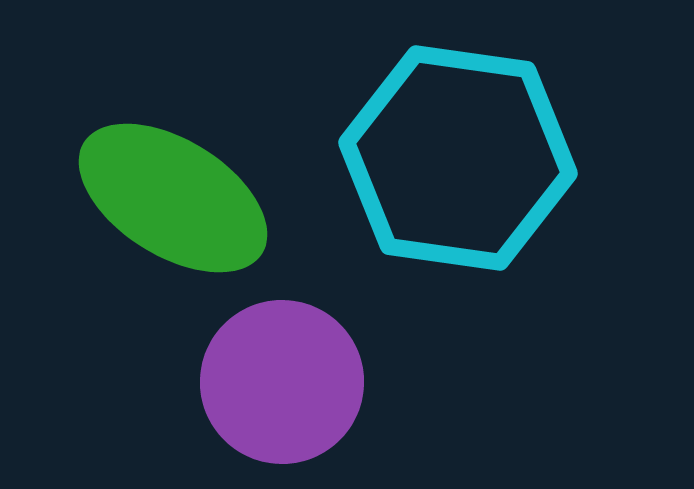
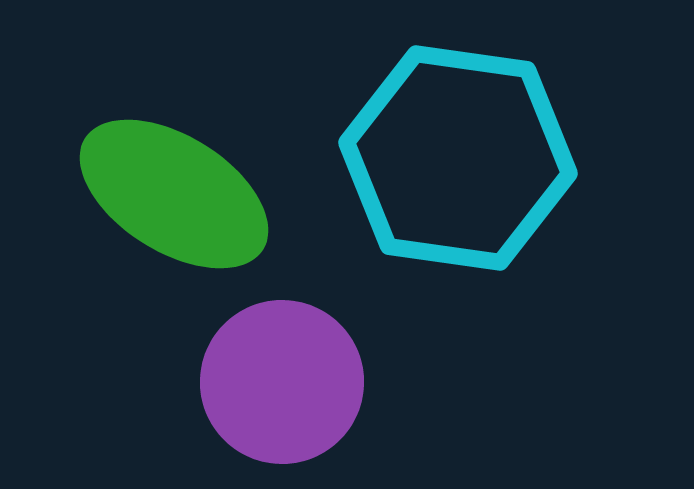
green ellipse: moved 1 px right, 4 px up
